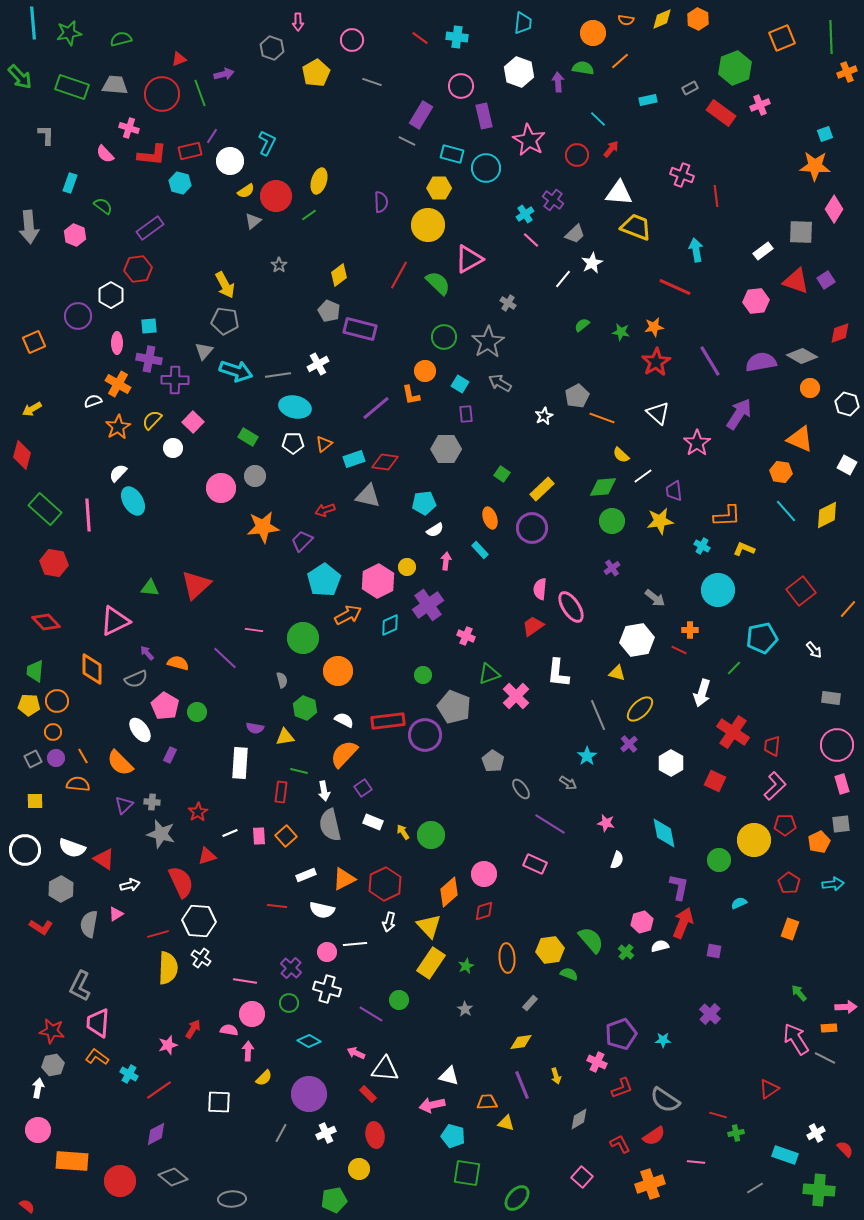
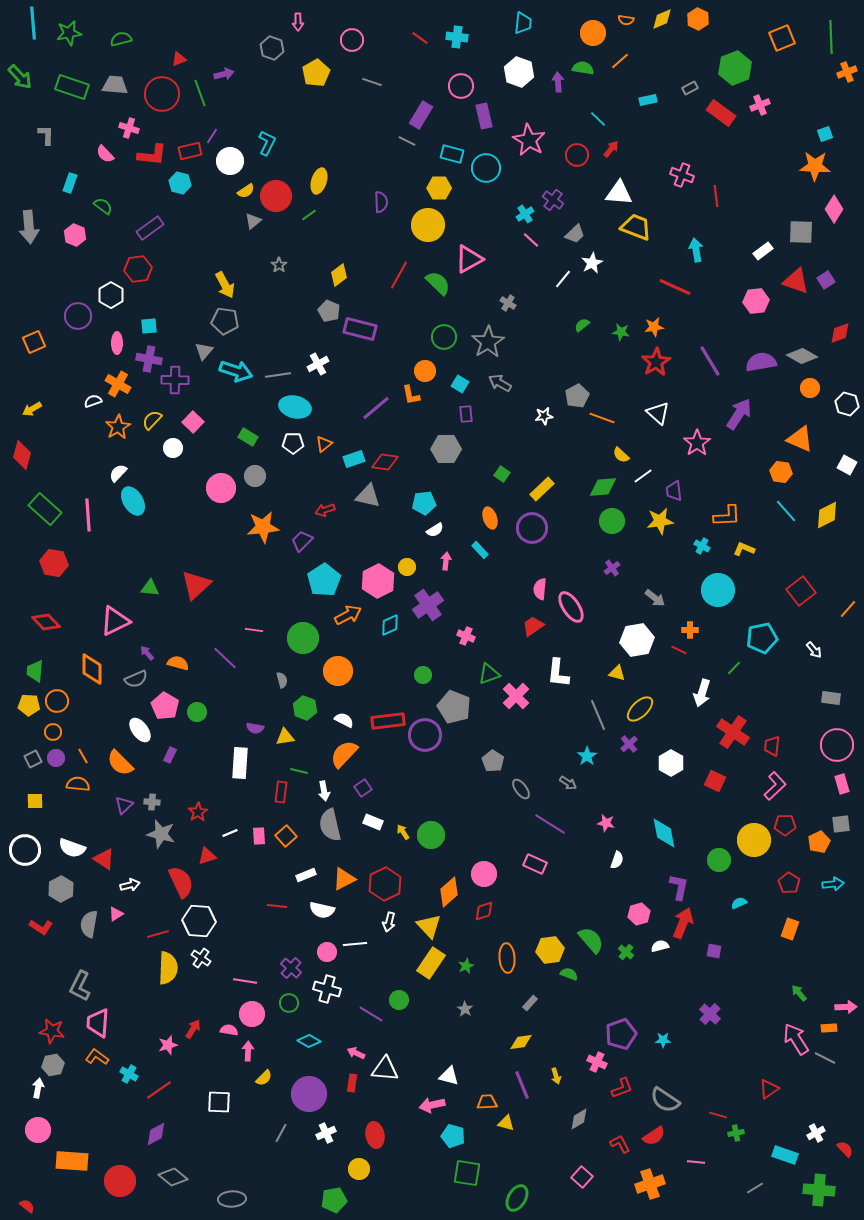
white star at (544, 416): rotated 18 degrees clockwise
pink hexagon at (642, 922): moved 3 px left, 8 px up
red rectangle at (368, 1094): moved 16 px left, 11 px up; rotated 54 degrees clockwise
green ellipse at (517, 1198): rotated 12 degrees counterclockwise
